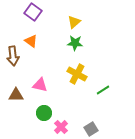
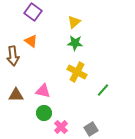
yellow cross: moved 2 px up
pink triangle: moved 3 px right, 6 px down
green line: rotated 16 degrees counterclockwise
